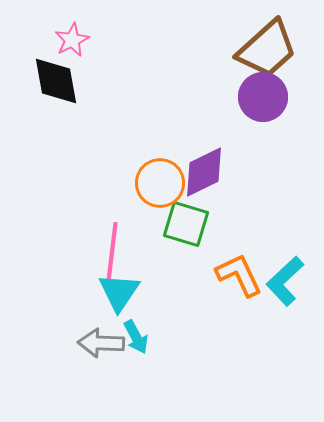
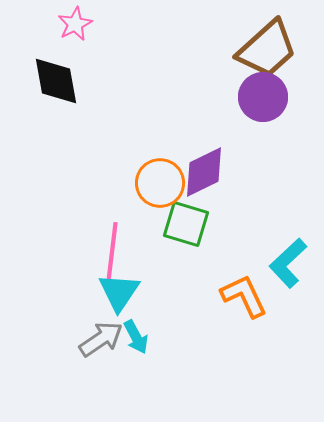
pink star: moved 3 px right, 16 px up
orange L-shape: moved 5 px right, 21 px down
cyan L-shape: moved 3 px right, 18 px up
gray arrow: moved 4 px up; rotated 144 degrees clockwise
